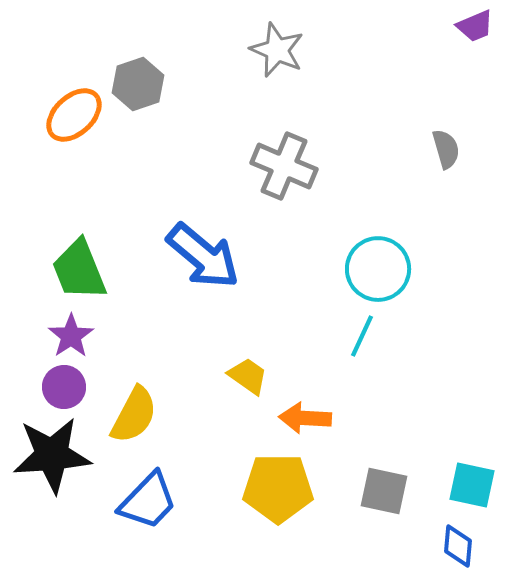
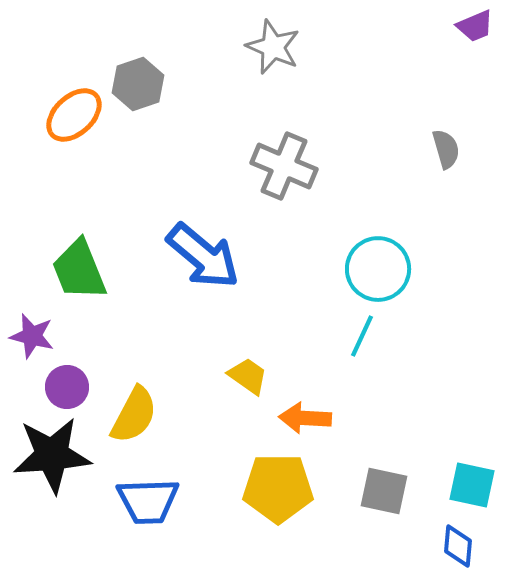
gray star: moved 4 px left, 3 px up
purple star: moved 39 px left; rotated 24 degrees counterclockwise
purple circle: moved 3 px right
blue trapezoid: rotated 44 degrees clockwise
